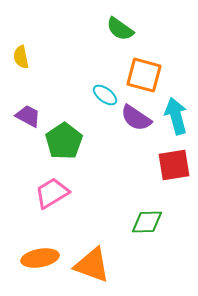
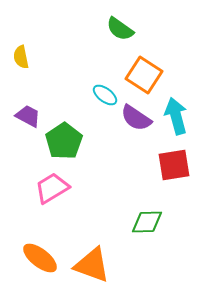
orange square: rotated 18 degrees clockwise
pink trapezoid: moved 5 px up
orange ellipse: rotated 48 degrees clockwise
